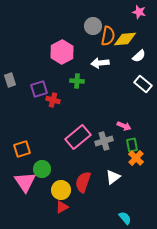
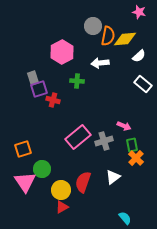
gray rectangle: moved 23 px right, 2 px up
orange square: moved 1 px right
